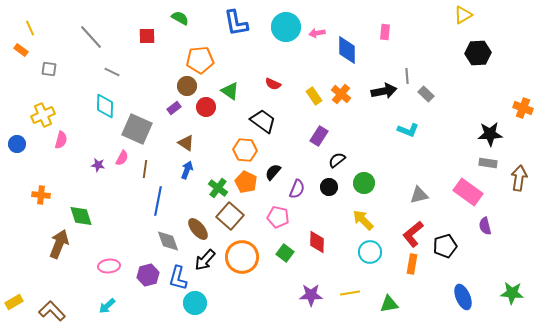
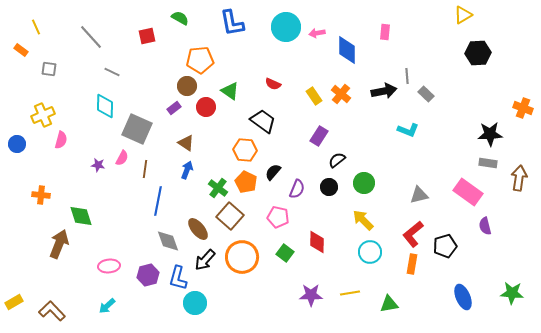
blue L-shape at (236, 23): moved 4 px left
yellow line at (30, 28): moved 6 px right, 1 px up
red square at (147, 36): rotated 12 degrees counterclockwise
